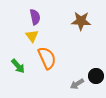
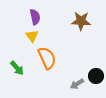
green arrow: moved 1 px left, 2 px down
